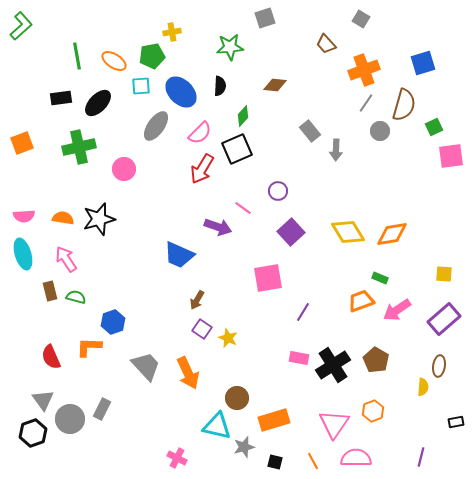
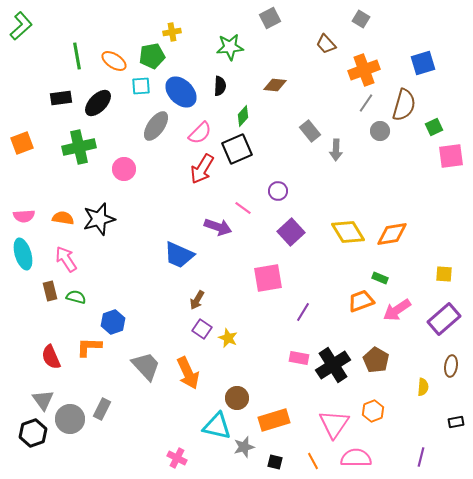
gray square at (265, 18): moved 5 px right; rotated 10 degrees counterclockwise
brown ellipse at (439, 366): moved 12 px right
